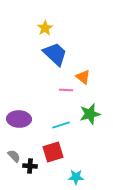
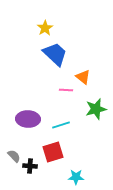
green star: moved 6 px right, 5 px up
purple ellipse: moved 9 px right
